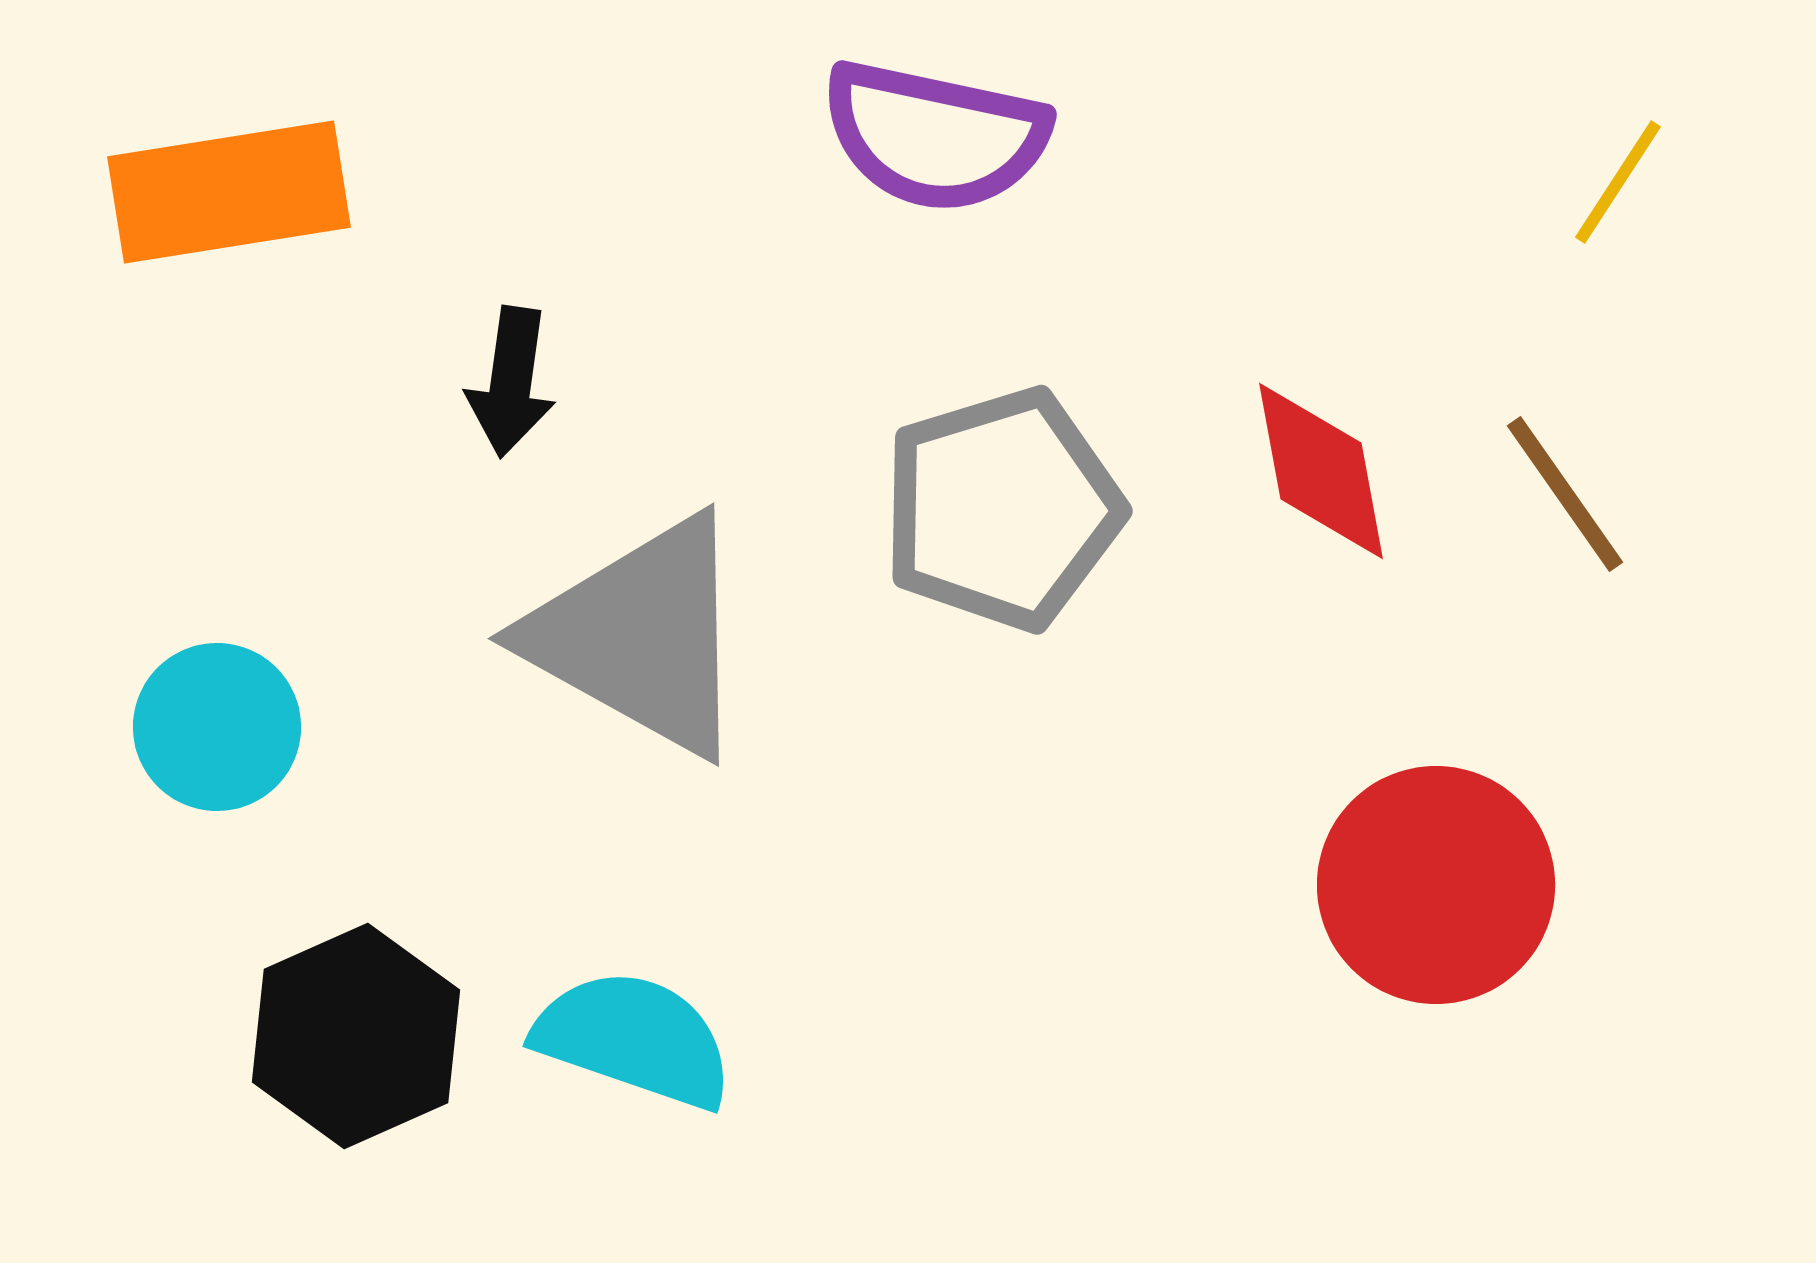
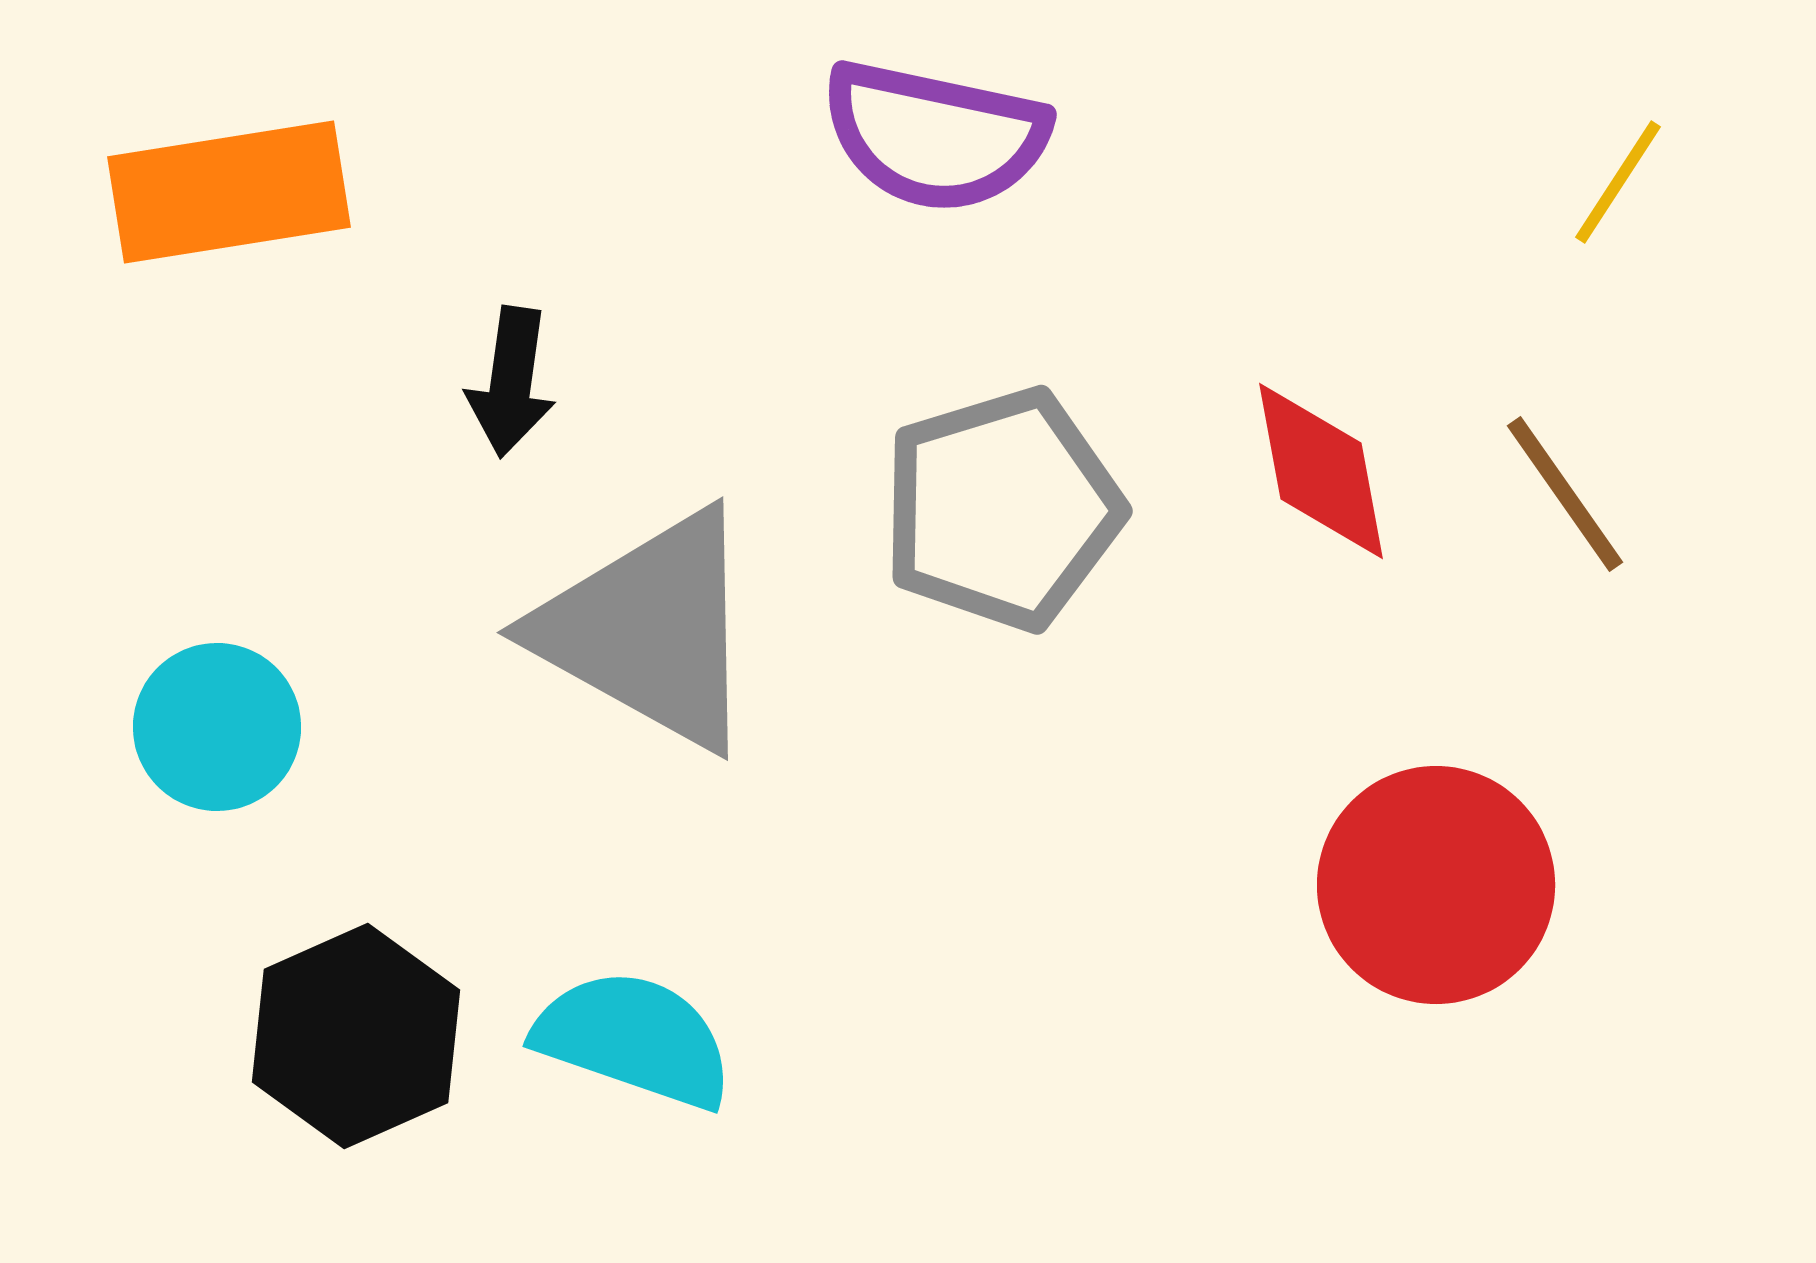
gray triangle: moved 9 px right, 6 px up
